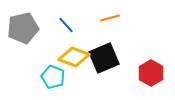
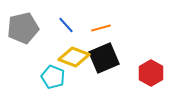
orange line: moved 9 px left, 10 px down
